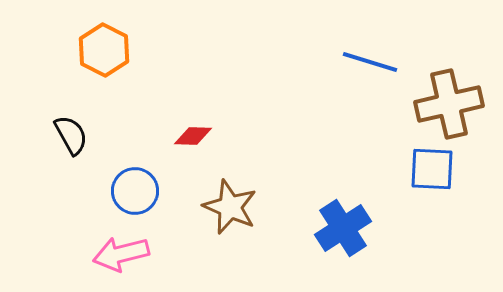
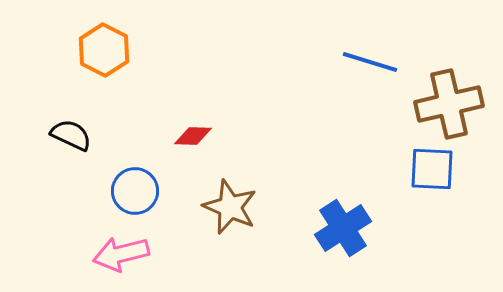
black semicircle: rotated 36 degrees counterclockwise
